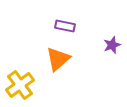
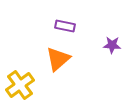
purple star: rotated 24 degrees clockwise
